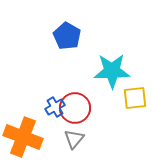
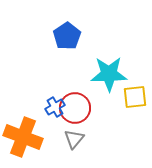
blue pentagon: rotated 8 degrees clockwise
cyan star: moved 3 px left, 3 px down
yellow square: moved 1 px up
